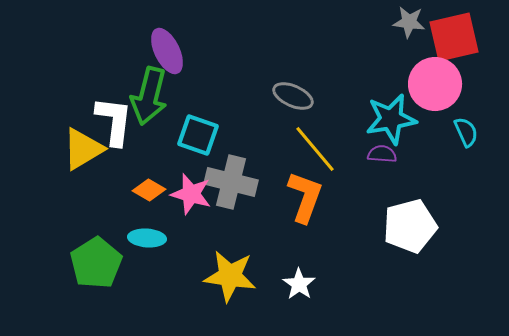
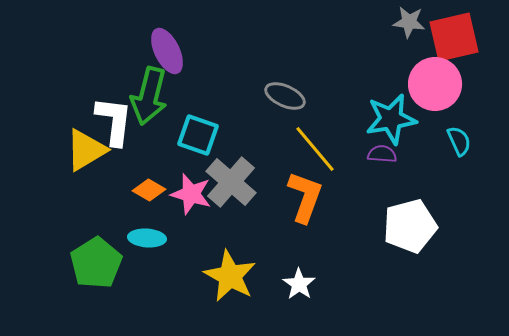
gray ellipse: moved 8 px left
cyan semicircle: moved 7 px left, 9 px down
yellow triangle: moved 3 px right, 1 px down
gray cross: rotated 27 degrees clockwise
yellow star: rotated 20 degrees clockwise
